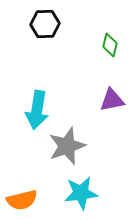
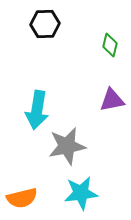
gray star: rotated 9 degrees clockwise
orange semicircle: moved 2 px up
